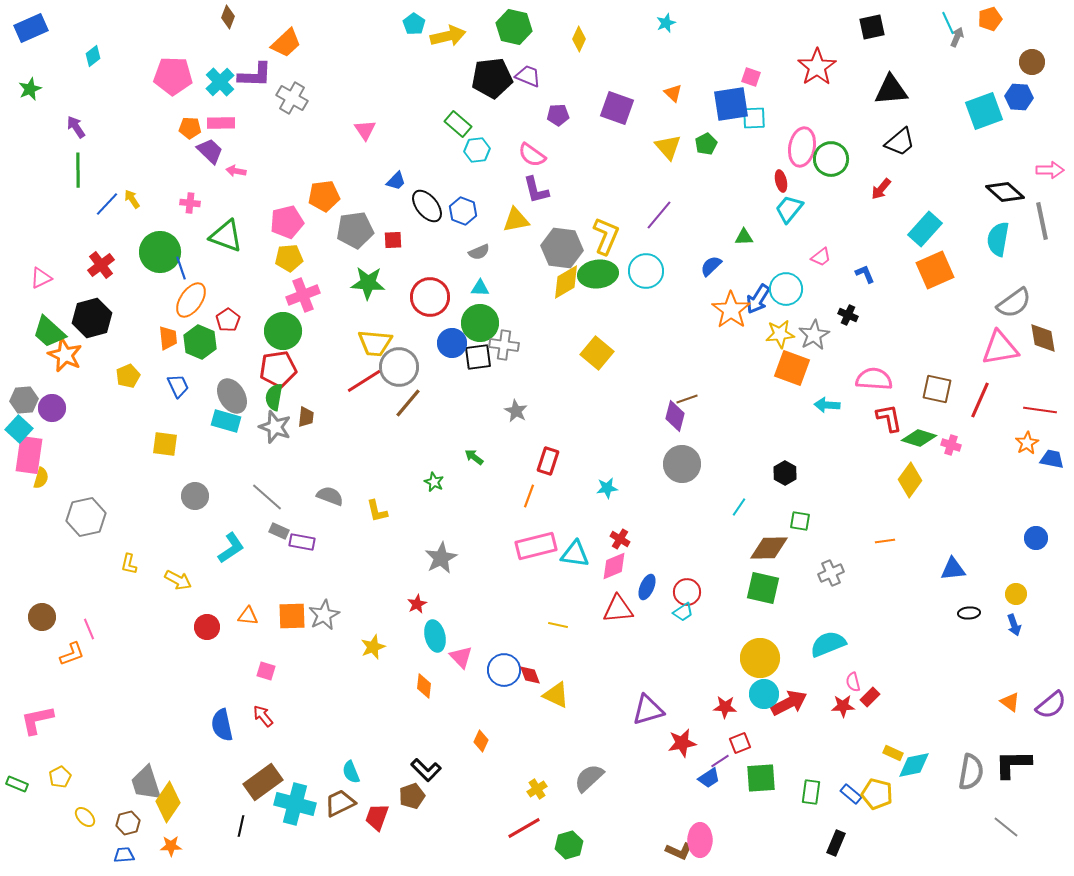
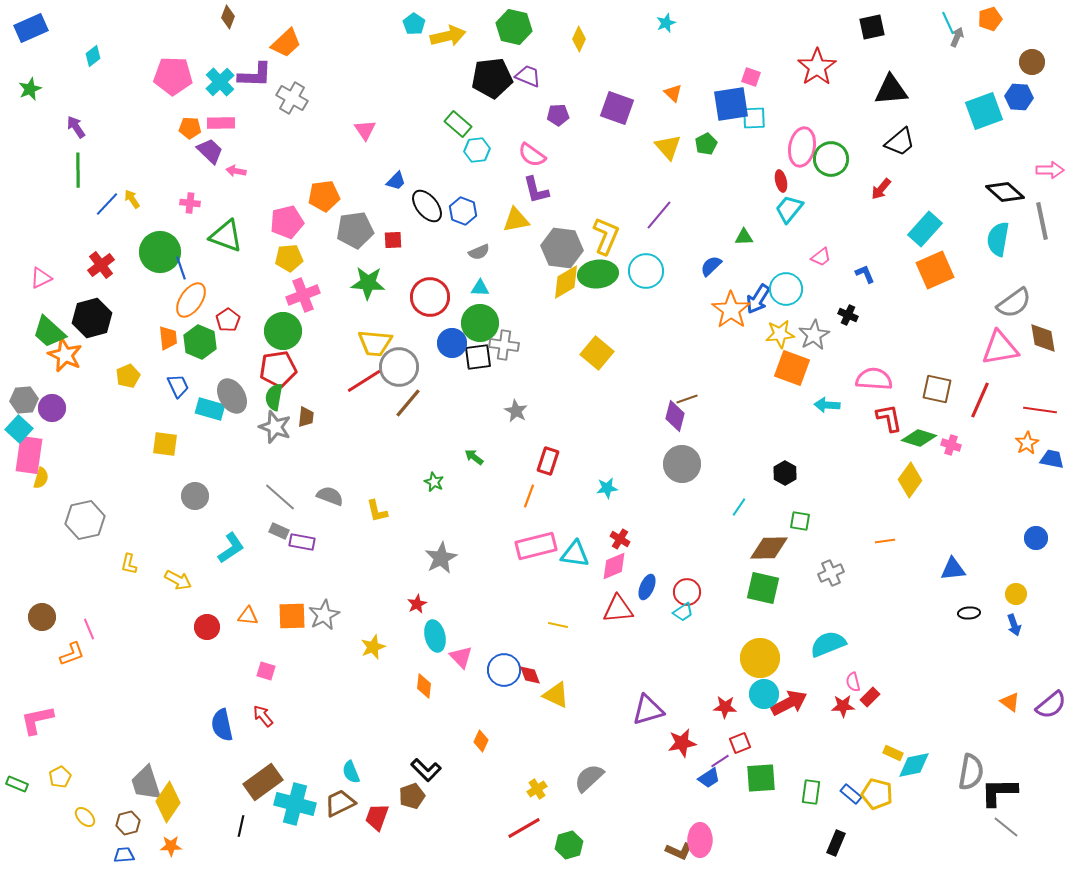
cyan rectangle at (226, 421): moved 16 px left, 12 px up
gray line at (267, 497): moved 13 px right
gray hexagon at (86, 517): moved 1 px left, 3 px down
black L-shape at (1013, 764): moved 14 px left, 28 px down
